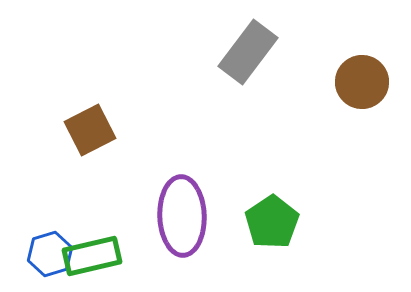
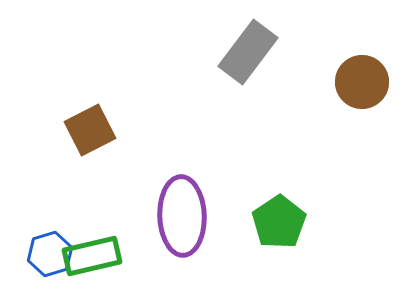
green pentagon: moved 7 px right
